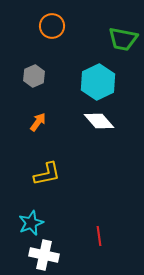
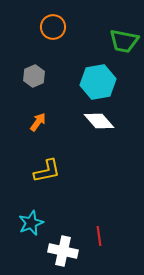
orange circle: moved 1 px right, 1 px down
green trapezoid: moved 1 px right, 2 px down
cyan hexagon: rotated 16 degrees clockwise
yellow L-shape: moved 3 px up
white cross: moved 19 px right, 4 px up
